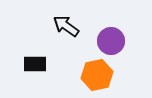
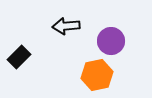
black arrow: rotated 40 degrees counterclockwise
black rectangle: moved 16 px left, 7 px up; rotated 45 degrees counterclockwise
